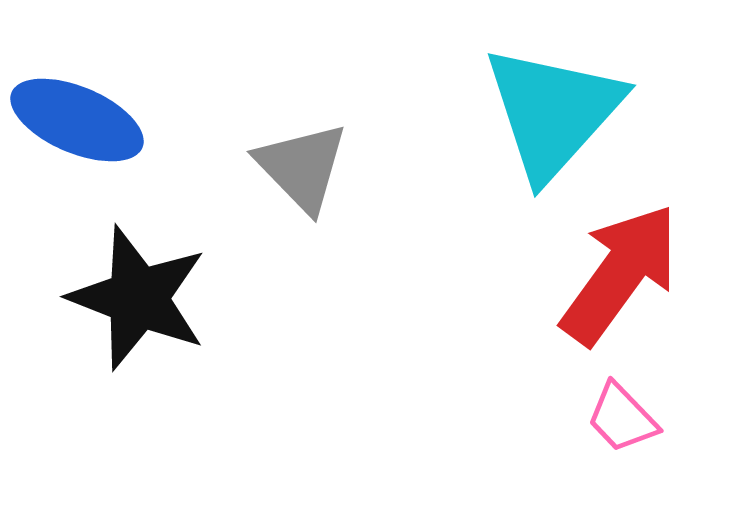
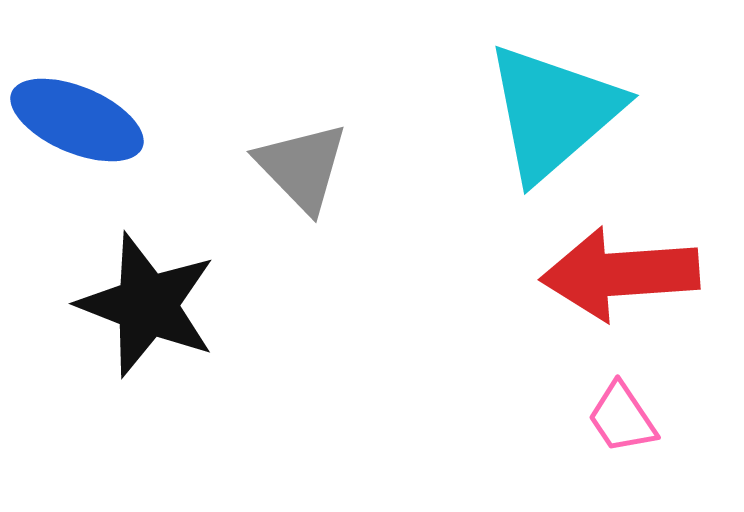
cyan triangle: rotated 7 degrees clockwise
red arrow: rotated 130 degrees counterclockwise
black star: moved 9 px right, 7 px down
pink trapezoid: rotated 10 degrees clockwise
